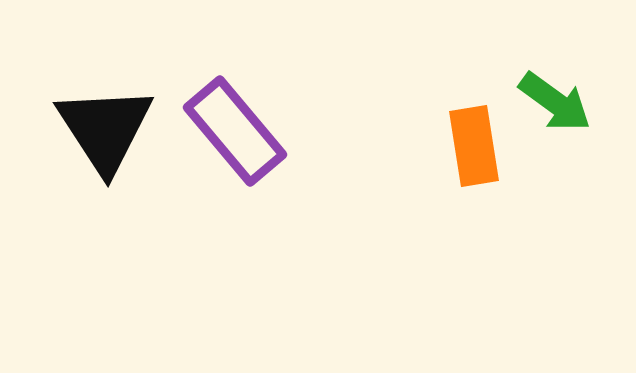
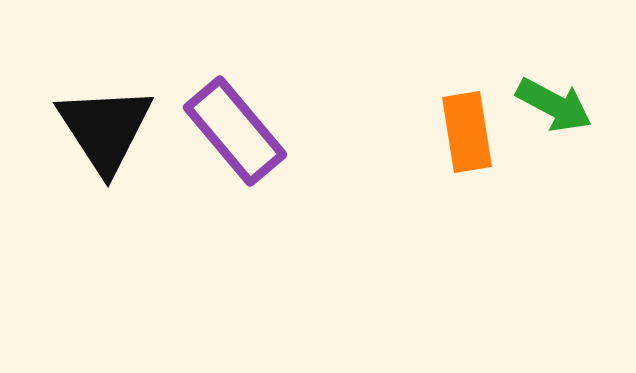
green arrow: moved 1 px left, 3 px down; rotated 8 degrees counterclockwise
orange rectangle: moved 7 px left, 14 px up
